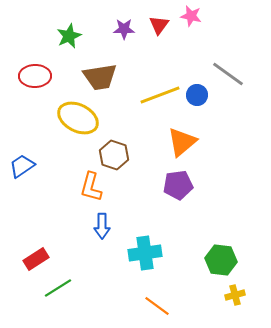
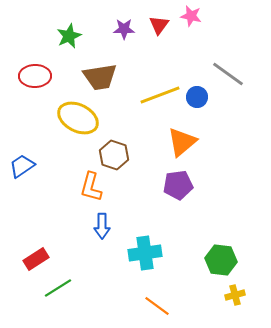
blue circle: moved 2 px down
